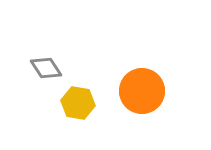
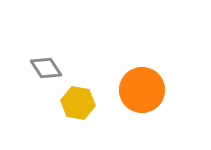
orange circle: moved 1 px up
